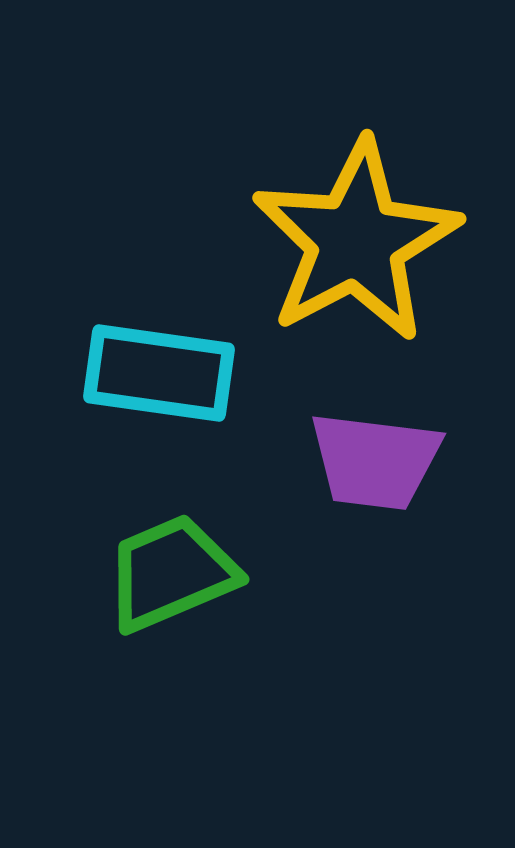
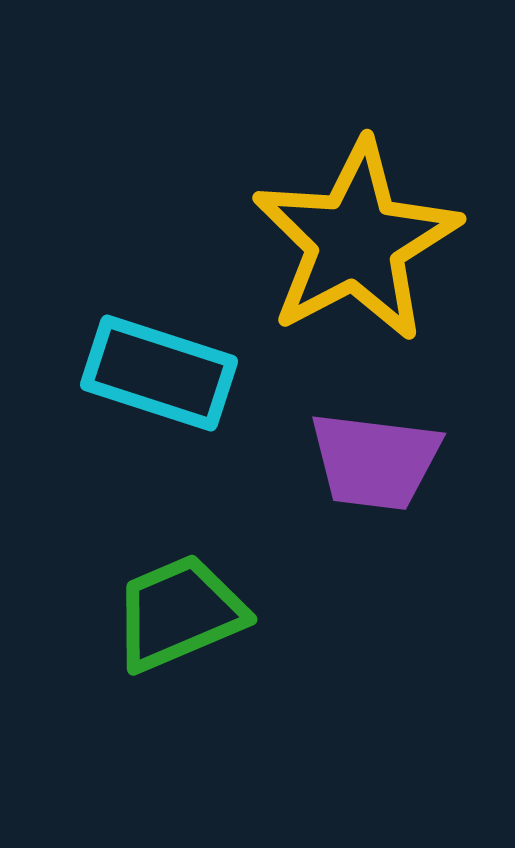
cyan rectangle: rotated 10 degrees clockwise
green trapezoid: moved 8 px right, 40 px down
